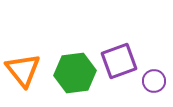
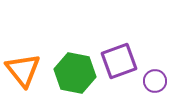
green hexagon: rotated 18 degrees clockwise
purple circle: moved 1 px right
